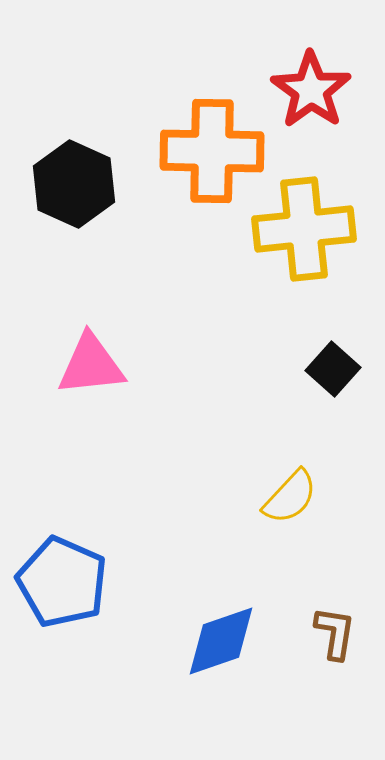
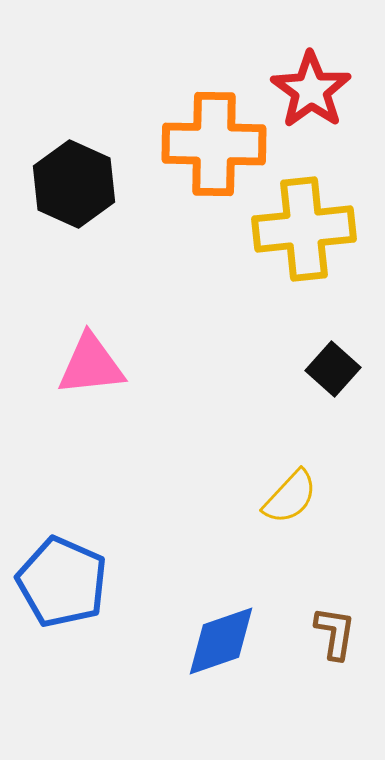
orange cross: moved 2 px right, 7 px up
